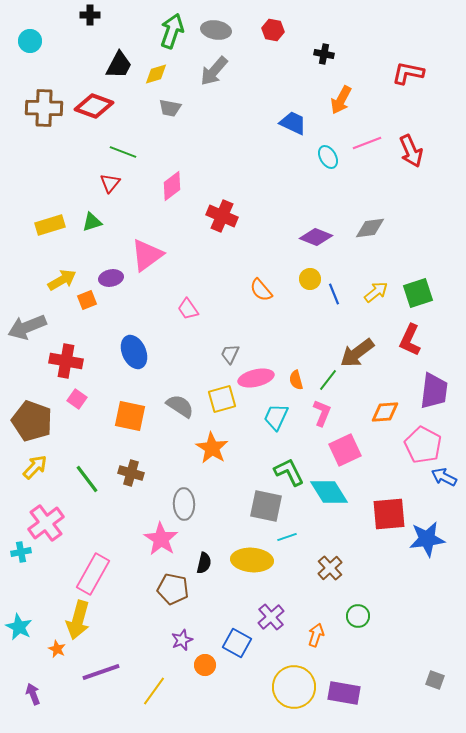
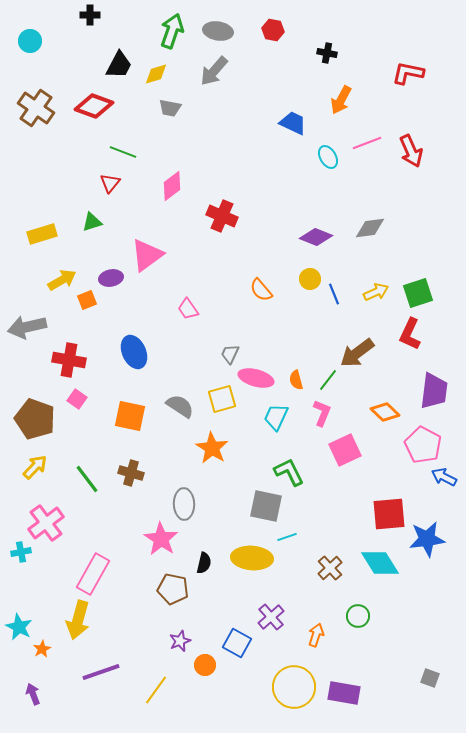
gray ellipse at (216, 30): moved 2 px right, 1 px down
black cross at (324, 54): moved 3 px right, 1 px up
brown cross at (44, 108): moved 8 px left; rotated 33 degrees clockwise
yellow rectangle at (50, 225): moved 8 px left, 9 px down
yellow arrow at (376, 292): rotated 15 degrees clockwise
gray arrow at (27, 327): rotated 9 degrees clockwise
red L-shape at (410, 340): moved 6 px up
red cross at (66, 361): moved 3 px right, 1 px up
pink ellipse at (256, 378): rotated 28 degrees clockwise
orange diamond at (385, 412): rotated 48 degrees clockwise
brown pentagon at (32, 421): moved 3 px right, 2 px up
cyan diamond at (329, 492): moved 51 px right, 71 px down
yellow ellipse at (252, 560): moved 2 px up
purple star at (182, 640): moved 2 px left, 1 px down
orange star at (57, 649): moved 15 px left; rotated 18 degrees clockwise
gray square at (435, 680): moved 5 px left, 2 px up
yellow line at (154, 691): moved 2 px right, 1 px up
